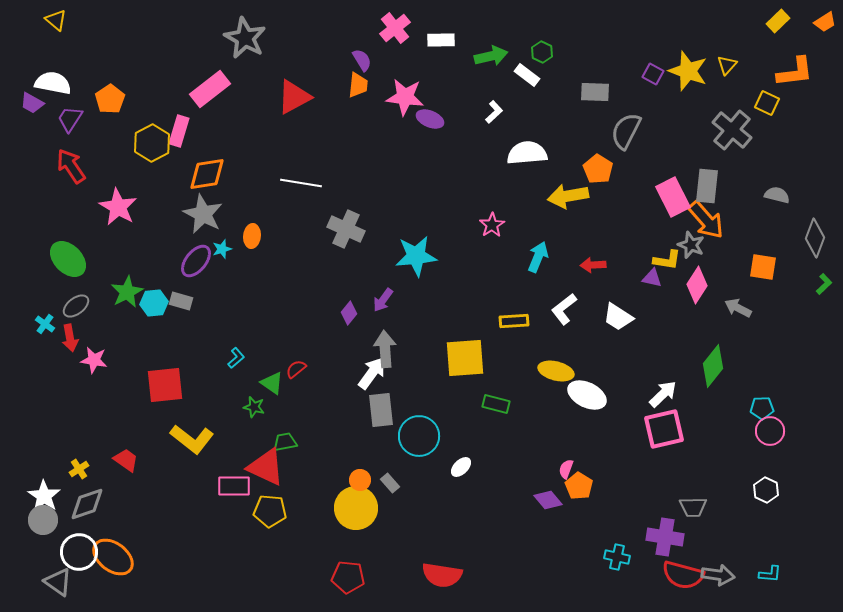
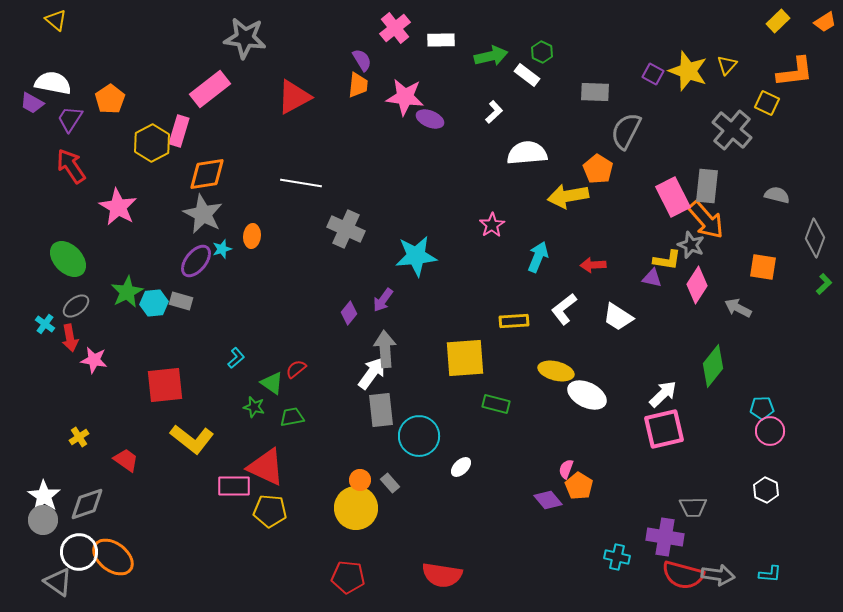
gray star at (245, 38): rotated 21 degrees counterclockwise
green trapezoid at (285, 442): moved 7 px right, 25 px up
yellow cross at (79, 469): moved 32 px up
